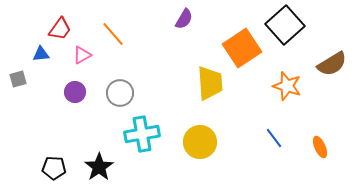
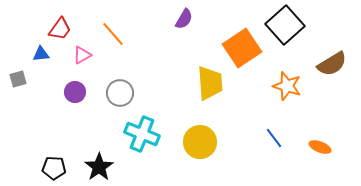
cyan cross: rotated 32 degrees clockwise
orange ellipse: rotated 45 degrees counterclockwise
